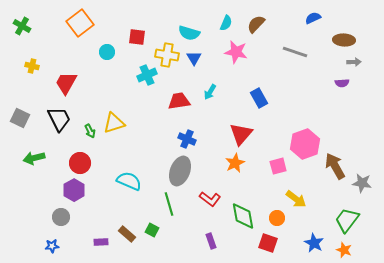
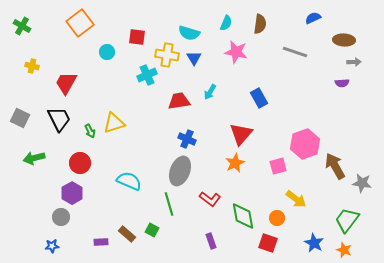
brown semicircle at (256, 24): moved 4 px right; rotated 144 degrees clockwise
purple hexagon at (74, 190): moved 2 px left, 3 px down
